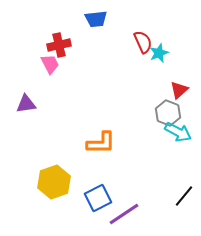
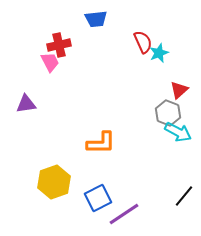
pink trapezoid: moved 2 px up
